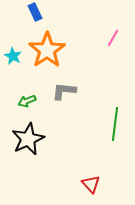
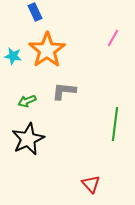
cyan star: rotated 18 degrees counterclockwise
